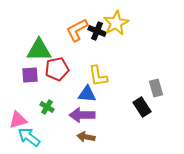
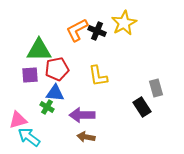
yellow star: moved 8 px right
blue triangle: moved 32 px left, 1 px up
